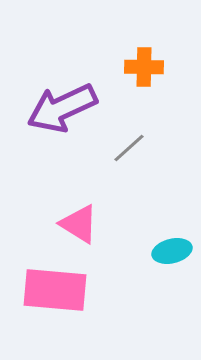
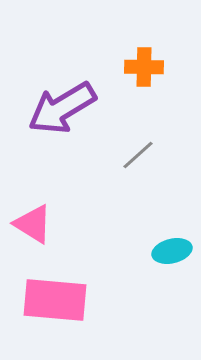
purple arrow: rotated 6 degrees counterclockwise
gray line: moved 9 px right, 7 px down
pink triangle: moved 46 px left
pink rectangle: moved 10 px down
